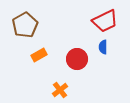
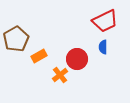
brown pentagon: moved 9 px left, 14 px down
orange rectangle: moved 1 px down
orange cross: moved 15 px up
